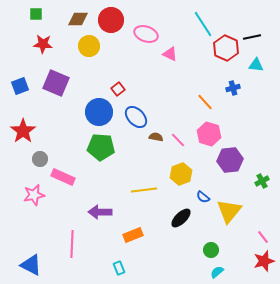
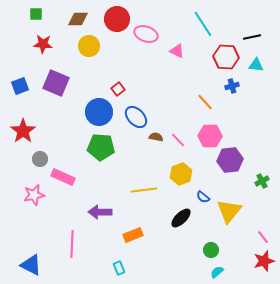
red circle at (111, 20): moved 6 px right, 1 px up
red hexagon at (226, 48): moved 9 px down; rotated 20 degrees counterclockwise
pink triangle at (170, 54): moved 7 px right, 3 px up
blue cross at (233, 88): moved 1 px left, 2 px up
pink hexagon at (209, 134): moved 1 px right, 2 px down; rotated 15 degrees counterclockwise
